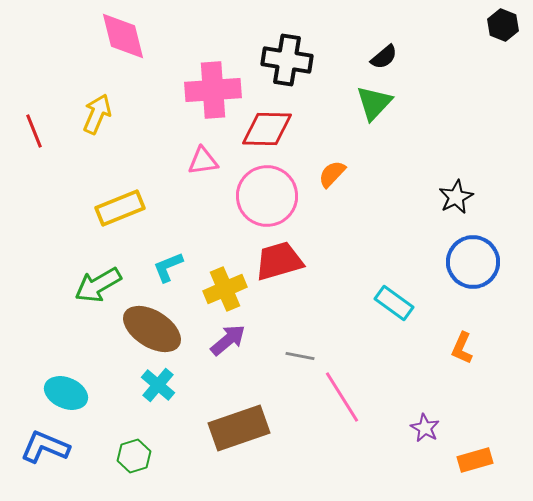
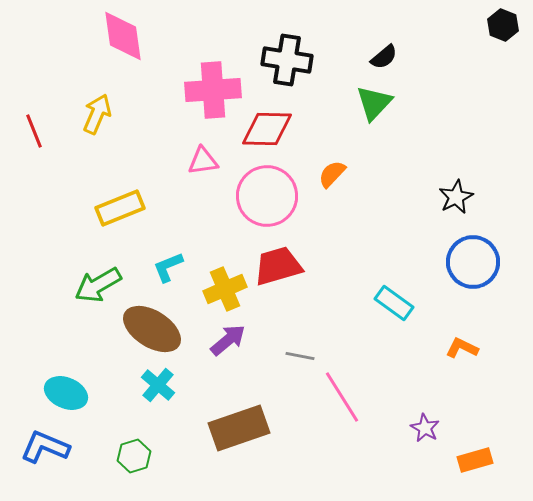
pink diamond: rotated 6 degrees clockwise
red trapezoid: moved 1 px left, 5 px down
orange L-shape: rotated 92 degrees clockwise
